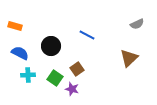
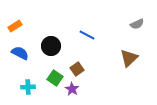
orange rectangle: rotated 48 degrees counterclockwise
cyan cross: moved 12 px down
purple star: rotated 16 degrees clockwise
